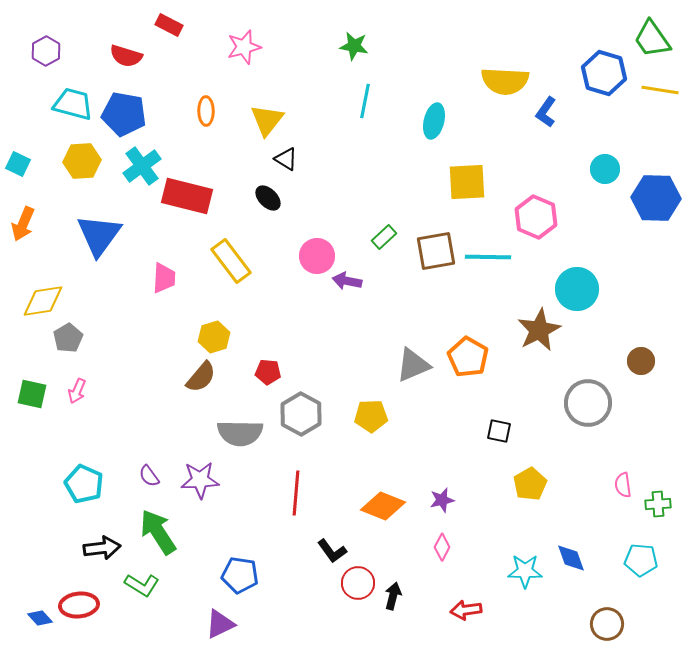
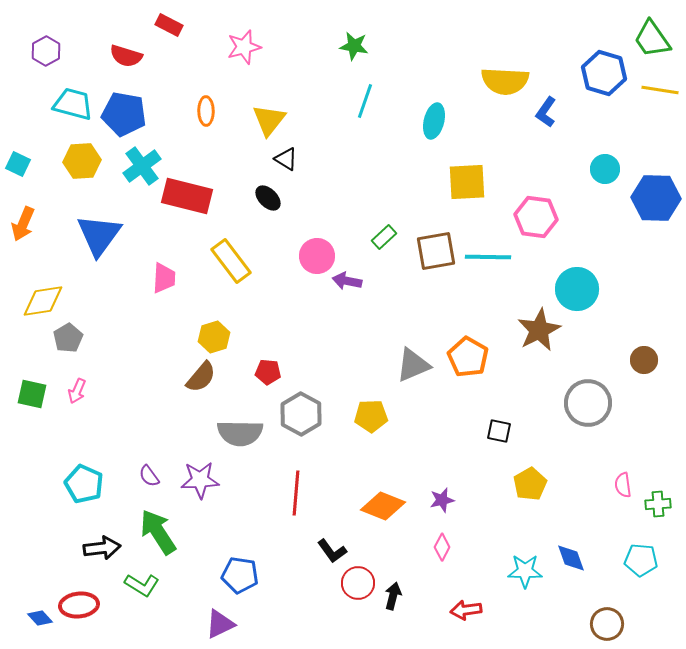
cyan line at (365, 101): rotated 8 degrees clockwise
yellow triangle at (267, 120): moved 2 px right
pink hexagon at (536, 217): rotated 15 degrees counterclockwise
brown circle at (641, 361): moved 3 px right, 1 px up
